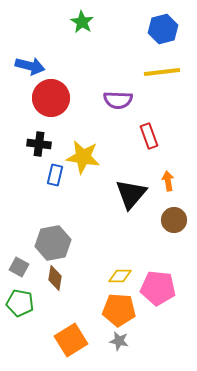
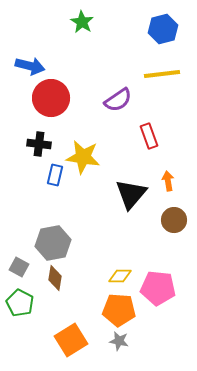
yellow line: moved 2 px down
purple semicircle: rotated 36 degrees counterclockwise
green pentagon: rotated 16 degrees clockwise
